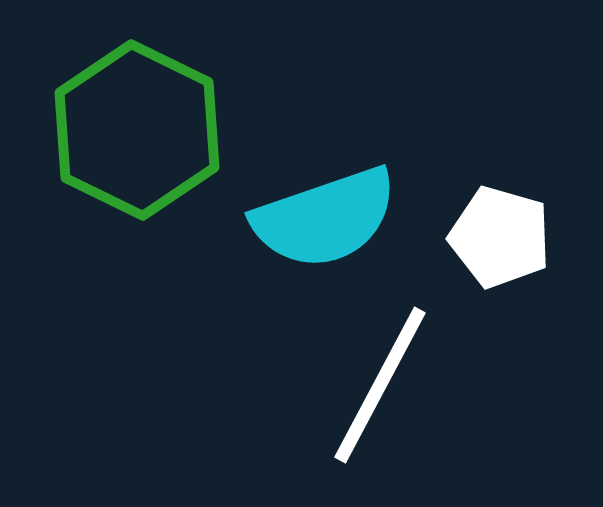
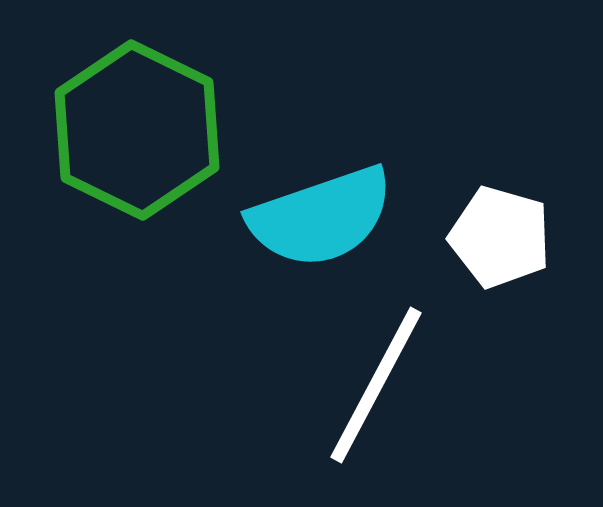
cyan semicircle: moved 4 px left, 1 px up
white line: moved 4 px left
